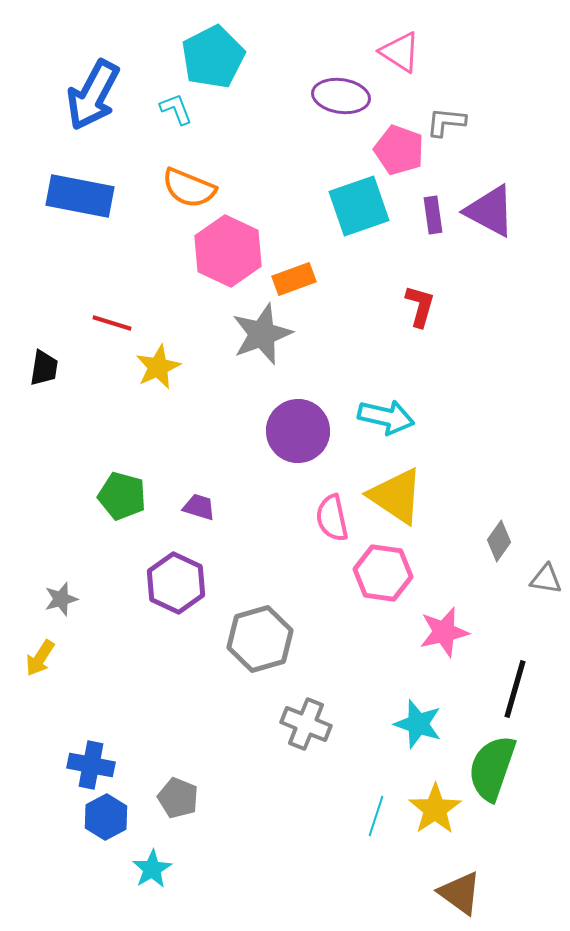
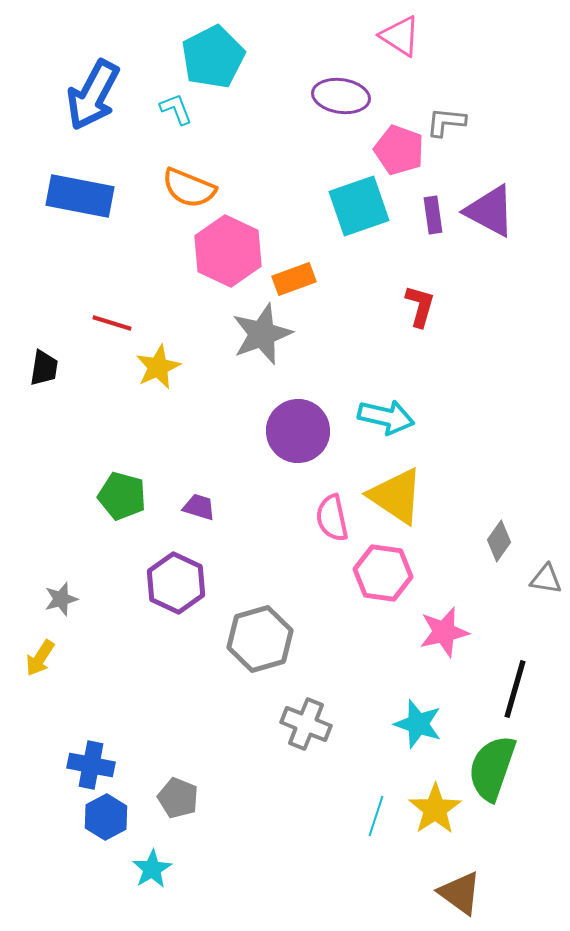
pink triangle at (400, 52): moved 16 px up
